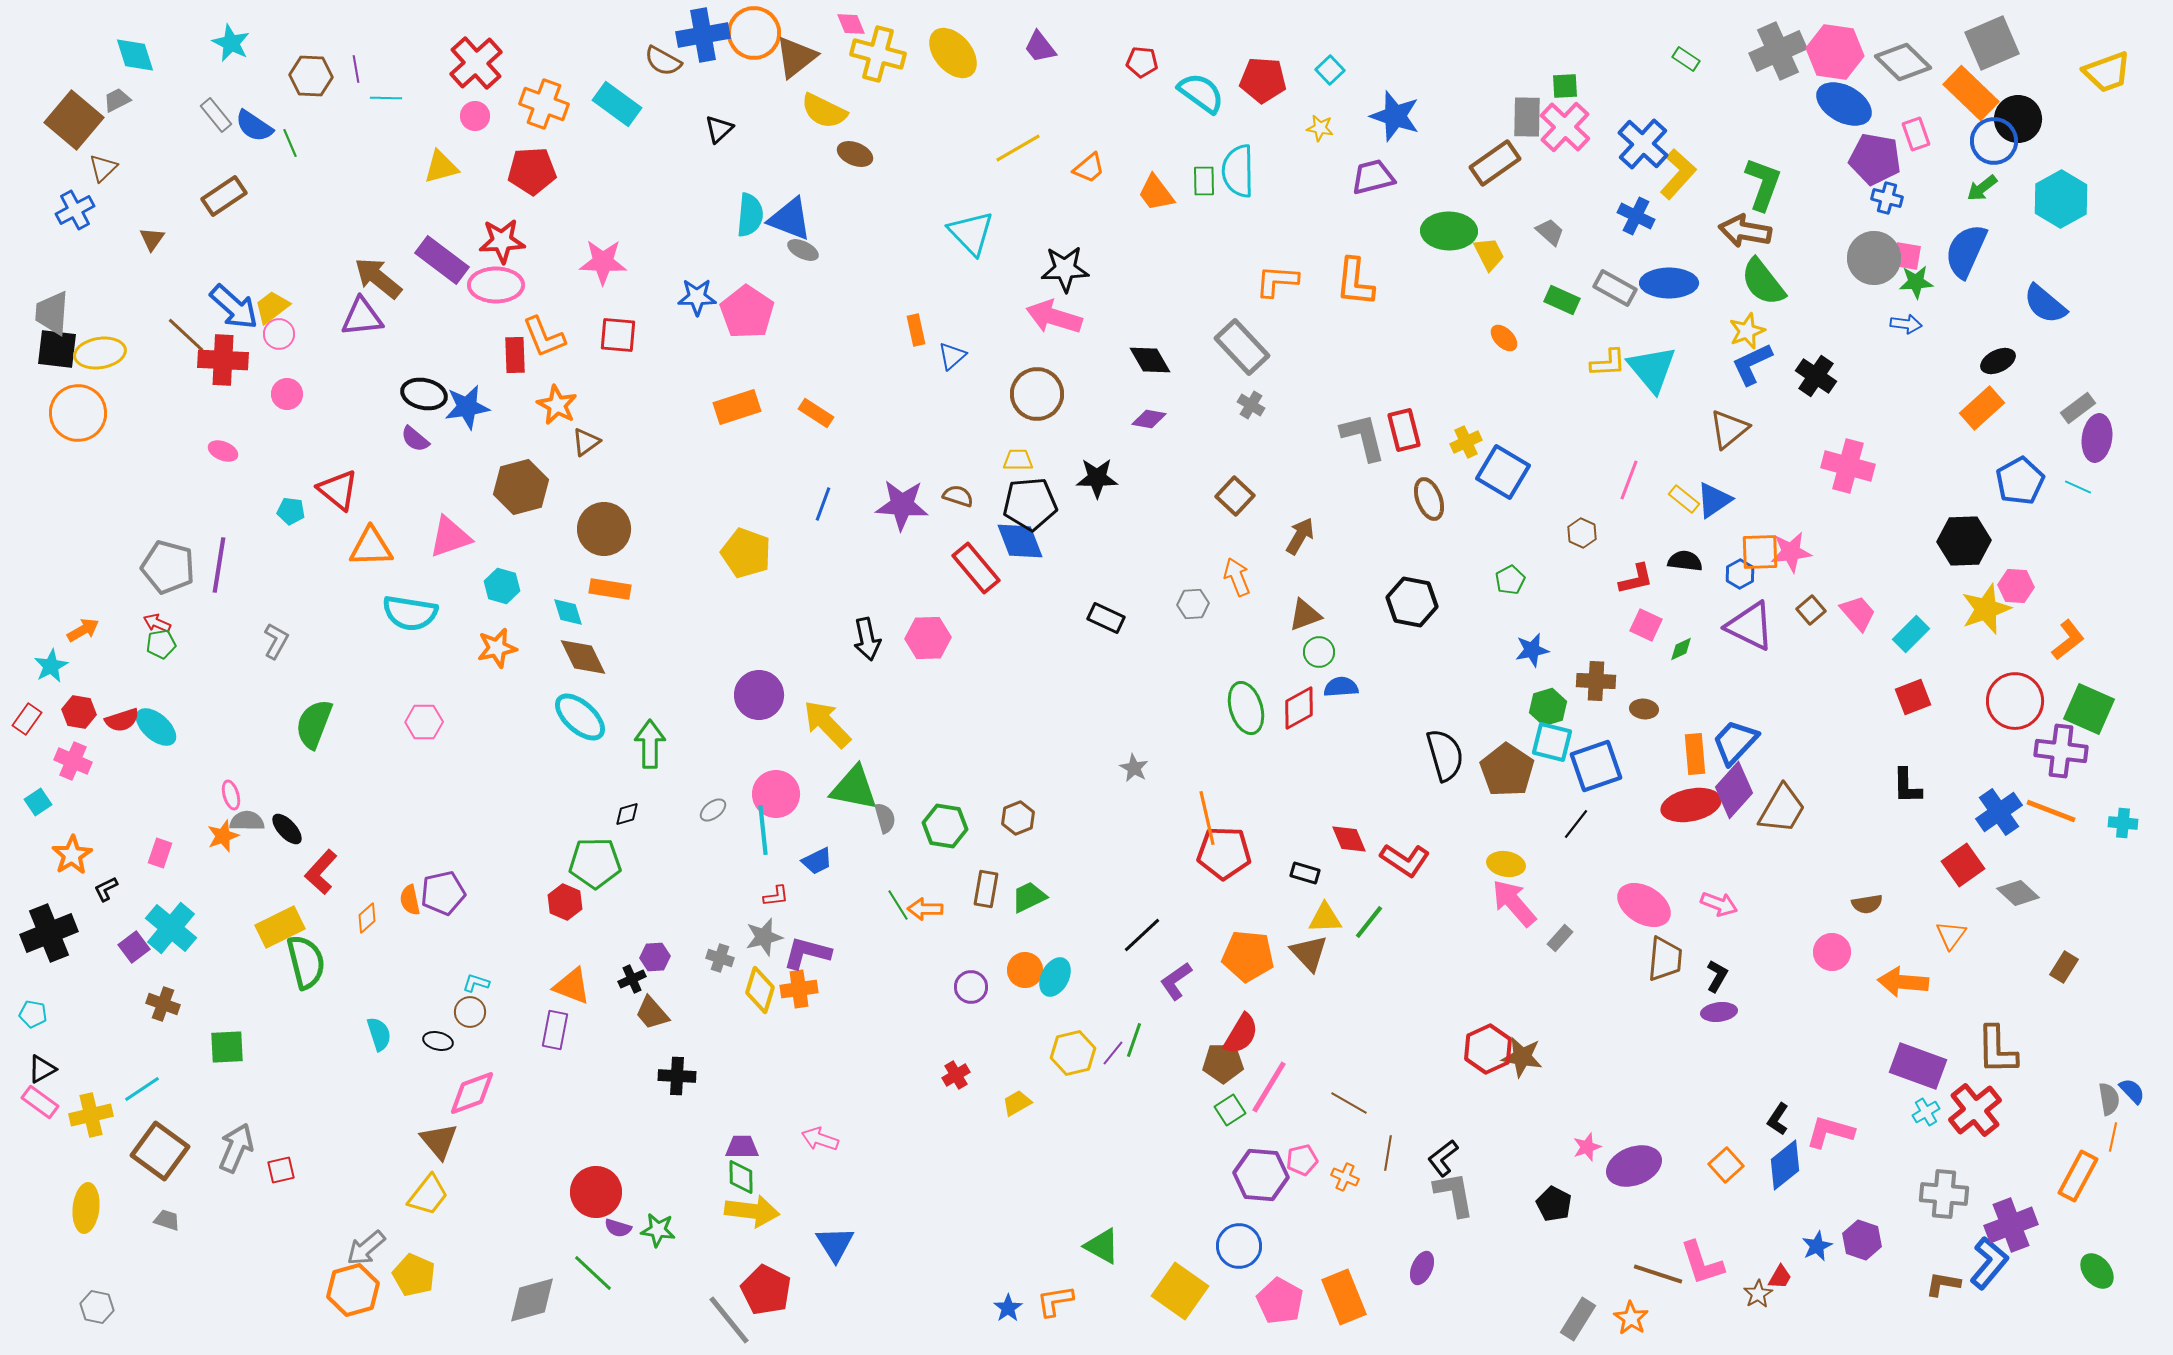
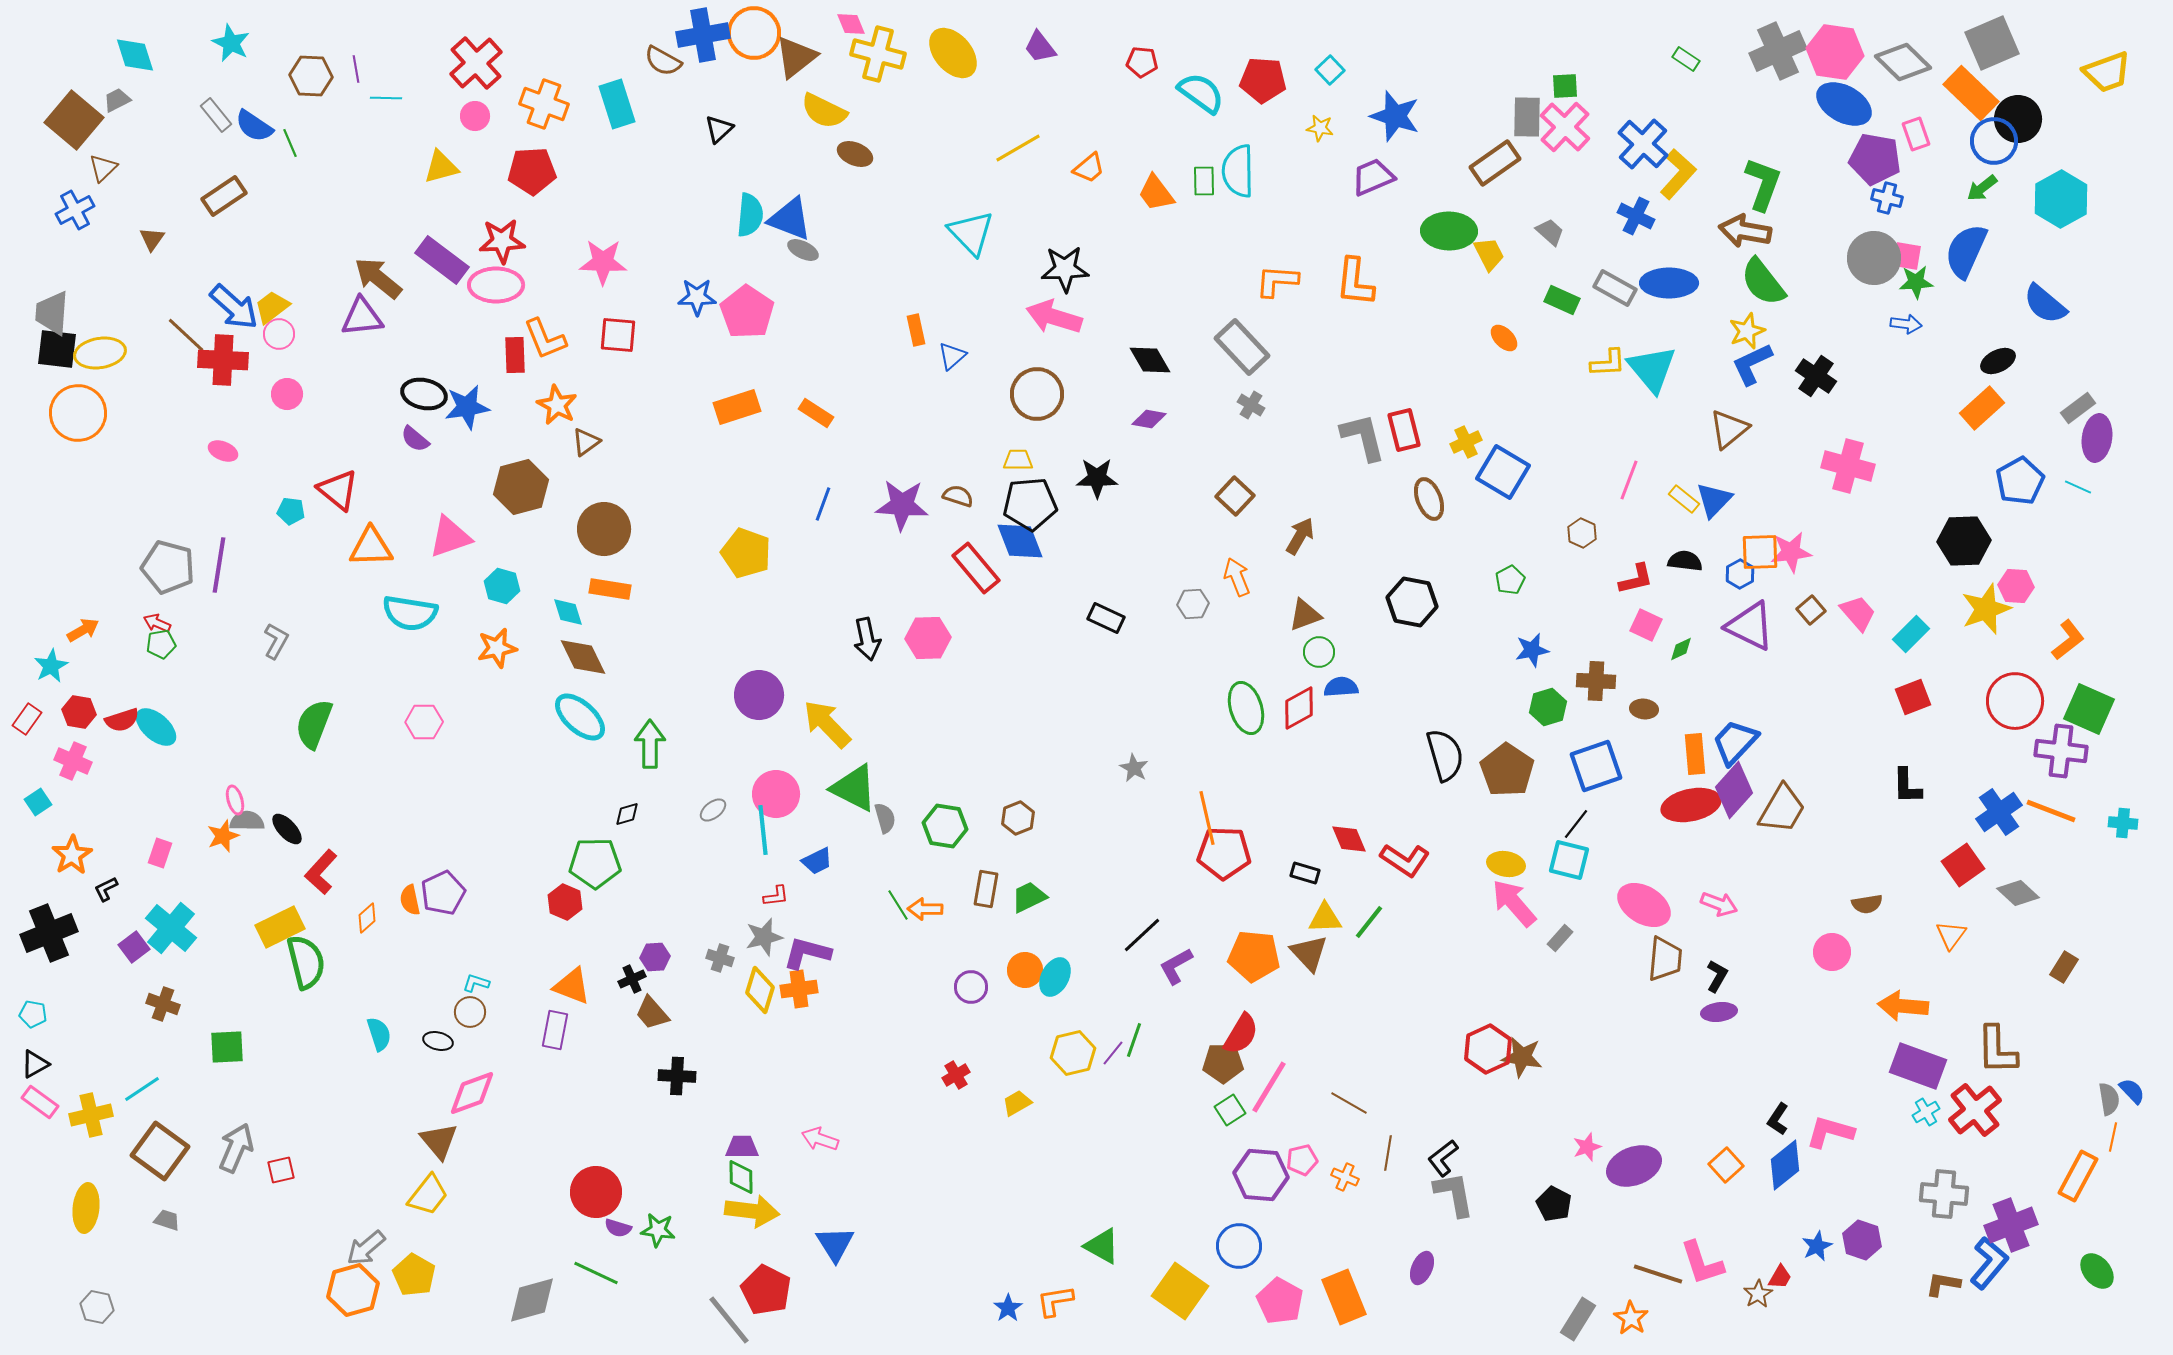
cyan rectangle at (617, 104): rotated 36 degrees clockwise
purple trapezoid at (1373, 177): rotated 9 degrees counterclockwise
orange L-shape at (544, 337): moved 1 px right, 2 px down
blue triangle at (1714, 500): rotated 12 degrees counterclockwise
cyan square at (1552, 742): moved 17 px right, 118 px down
green triangle at (854, 788): rotated 16 degrees clockwise
pink ellipse at (231, 795): moved 4 px right, 5 px down
purple pentagon at (443, 893): rotated 12 degrees counterclockwise
orange pentagon at (1248, 956): moved 6 px right
purple L-shape at (1176, 981): moved 15 px up; rotated 6 degrees clockwise
orange arrow at (1903, 982): moved 24 px down
black triangle at (42, 1069): moved 7 px left, 5 px up
green line at (593, 1273): moved 3 px right; rotated 18 degrees counterclockwise
yellow pentagon at (414, 1275): rotated 6 degrees clockwise
